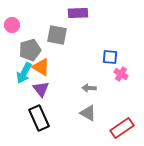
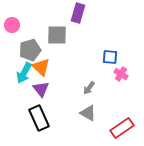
purple rectangle: rotated 72 degrees counterclockwise
gray square: rotated 10 degrees counterclockwise
orange triangle: rotated 12 degrees clockwise
gray arrow: rotated 56 degrees counterclockwise
